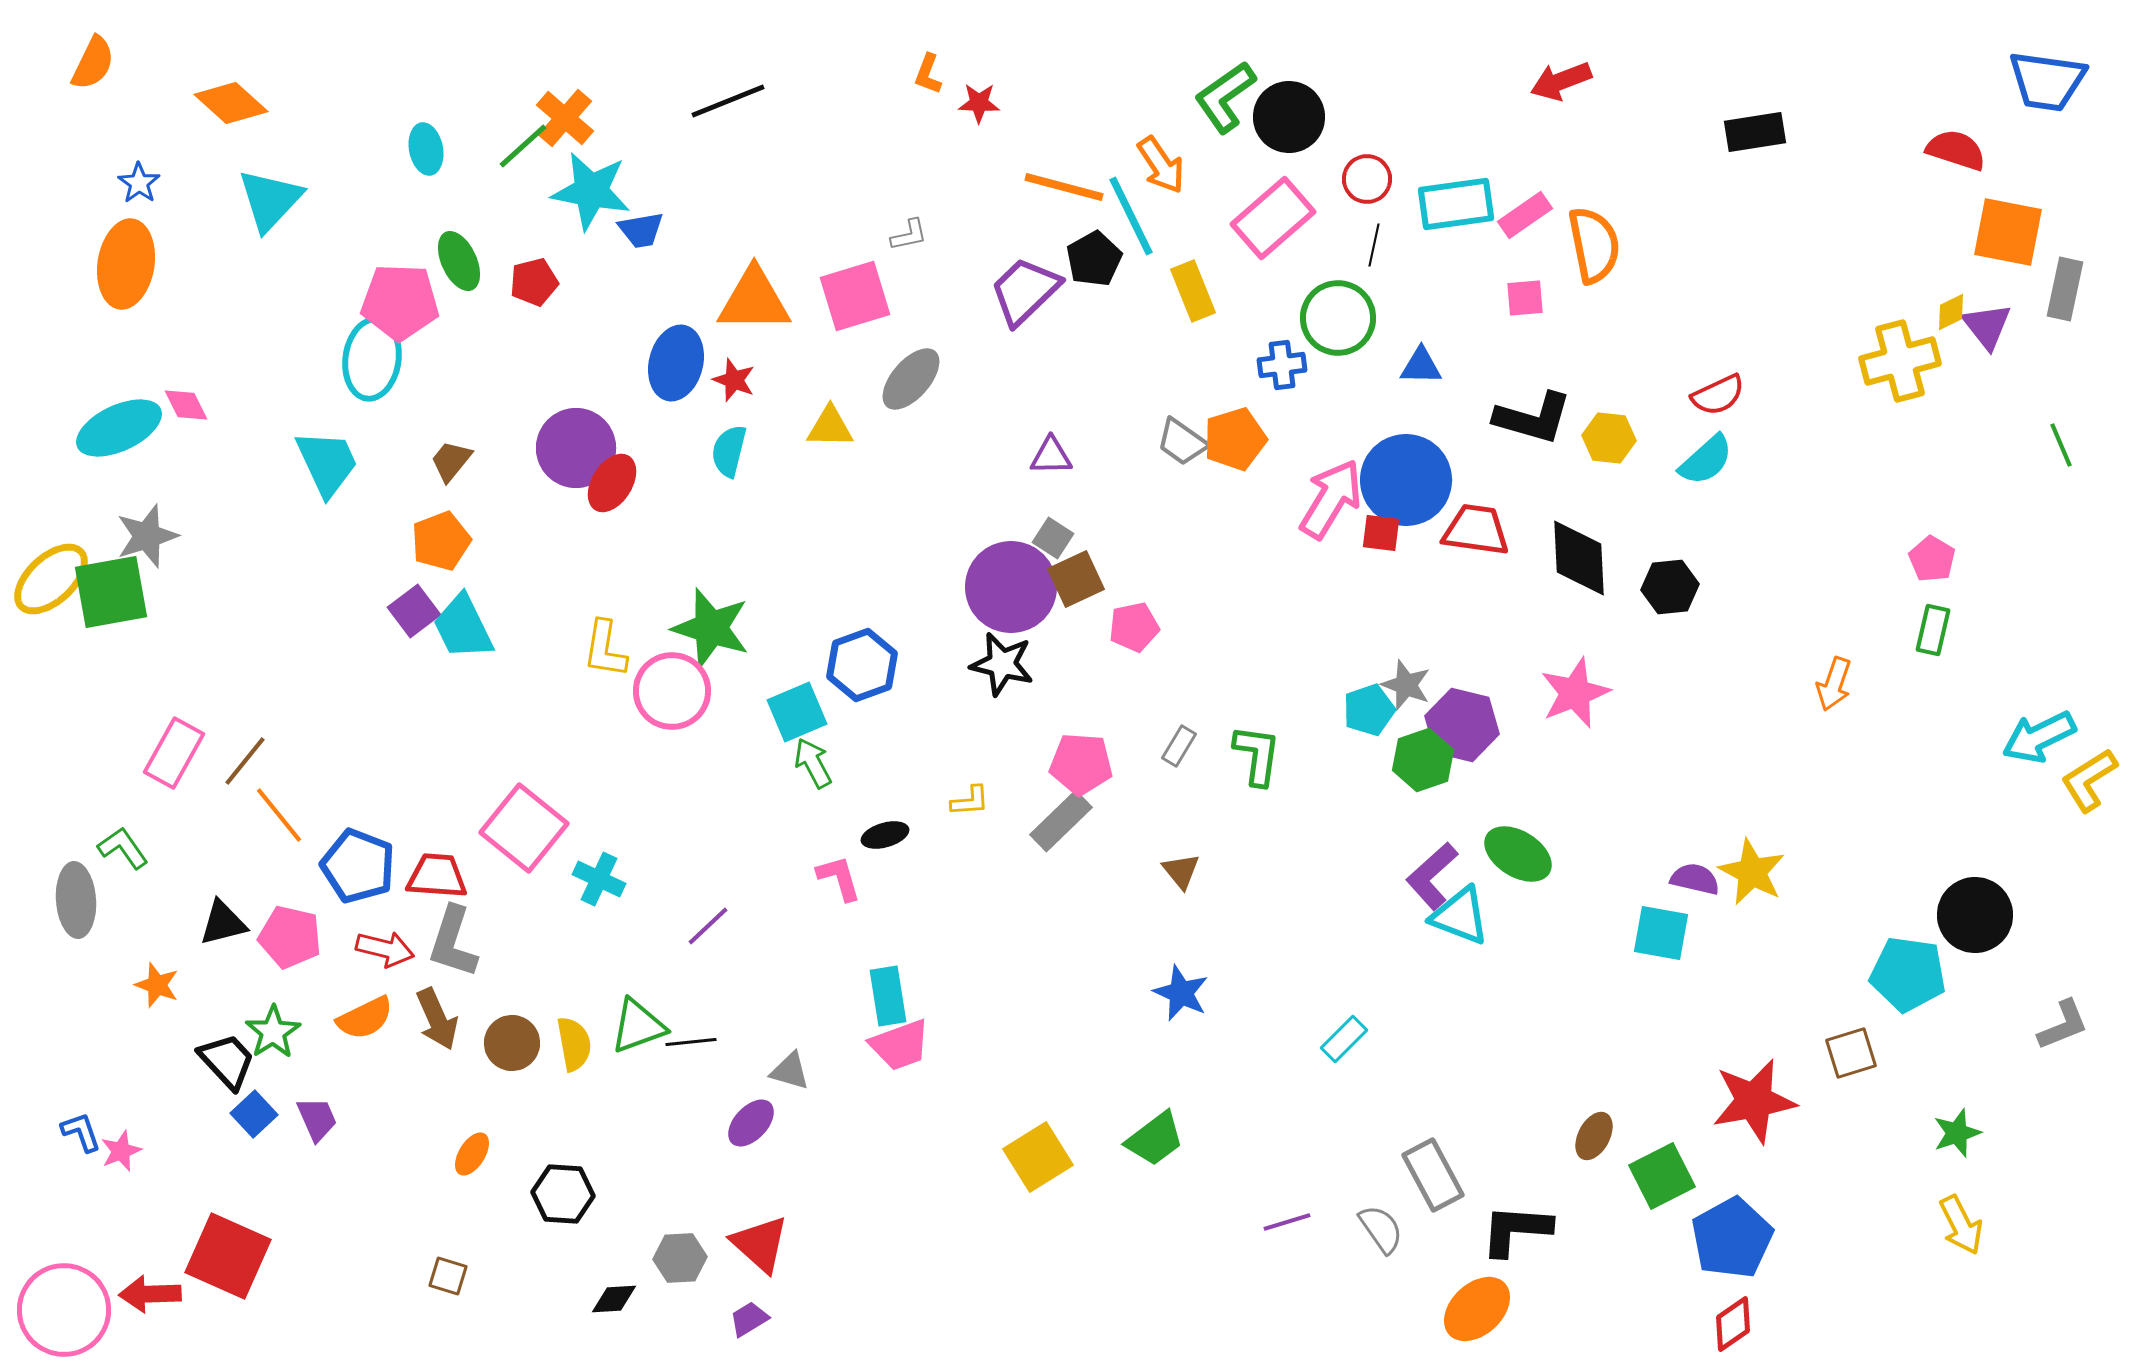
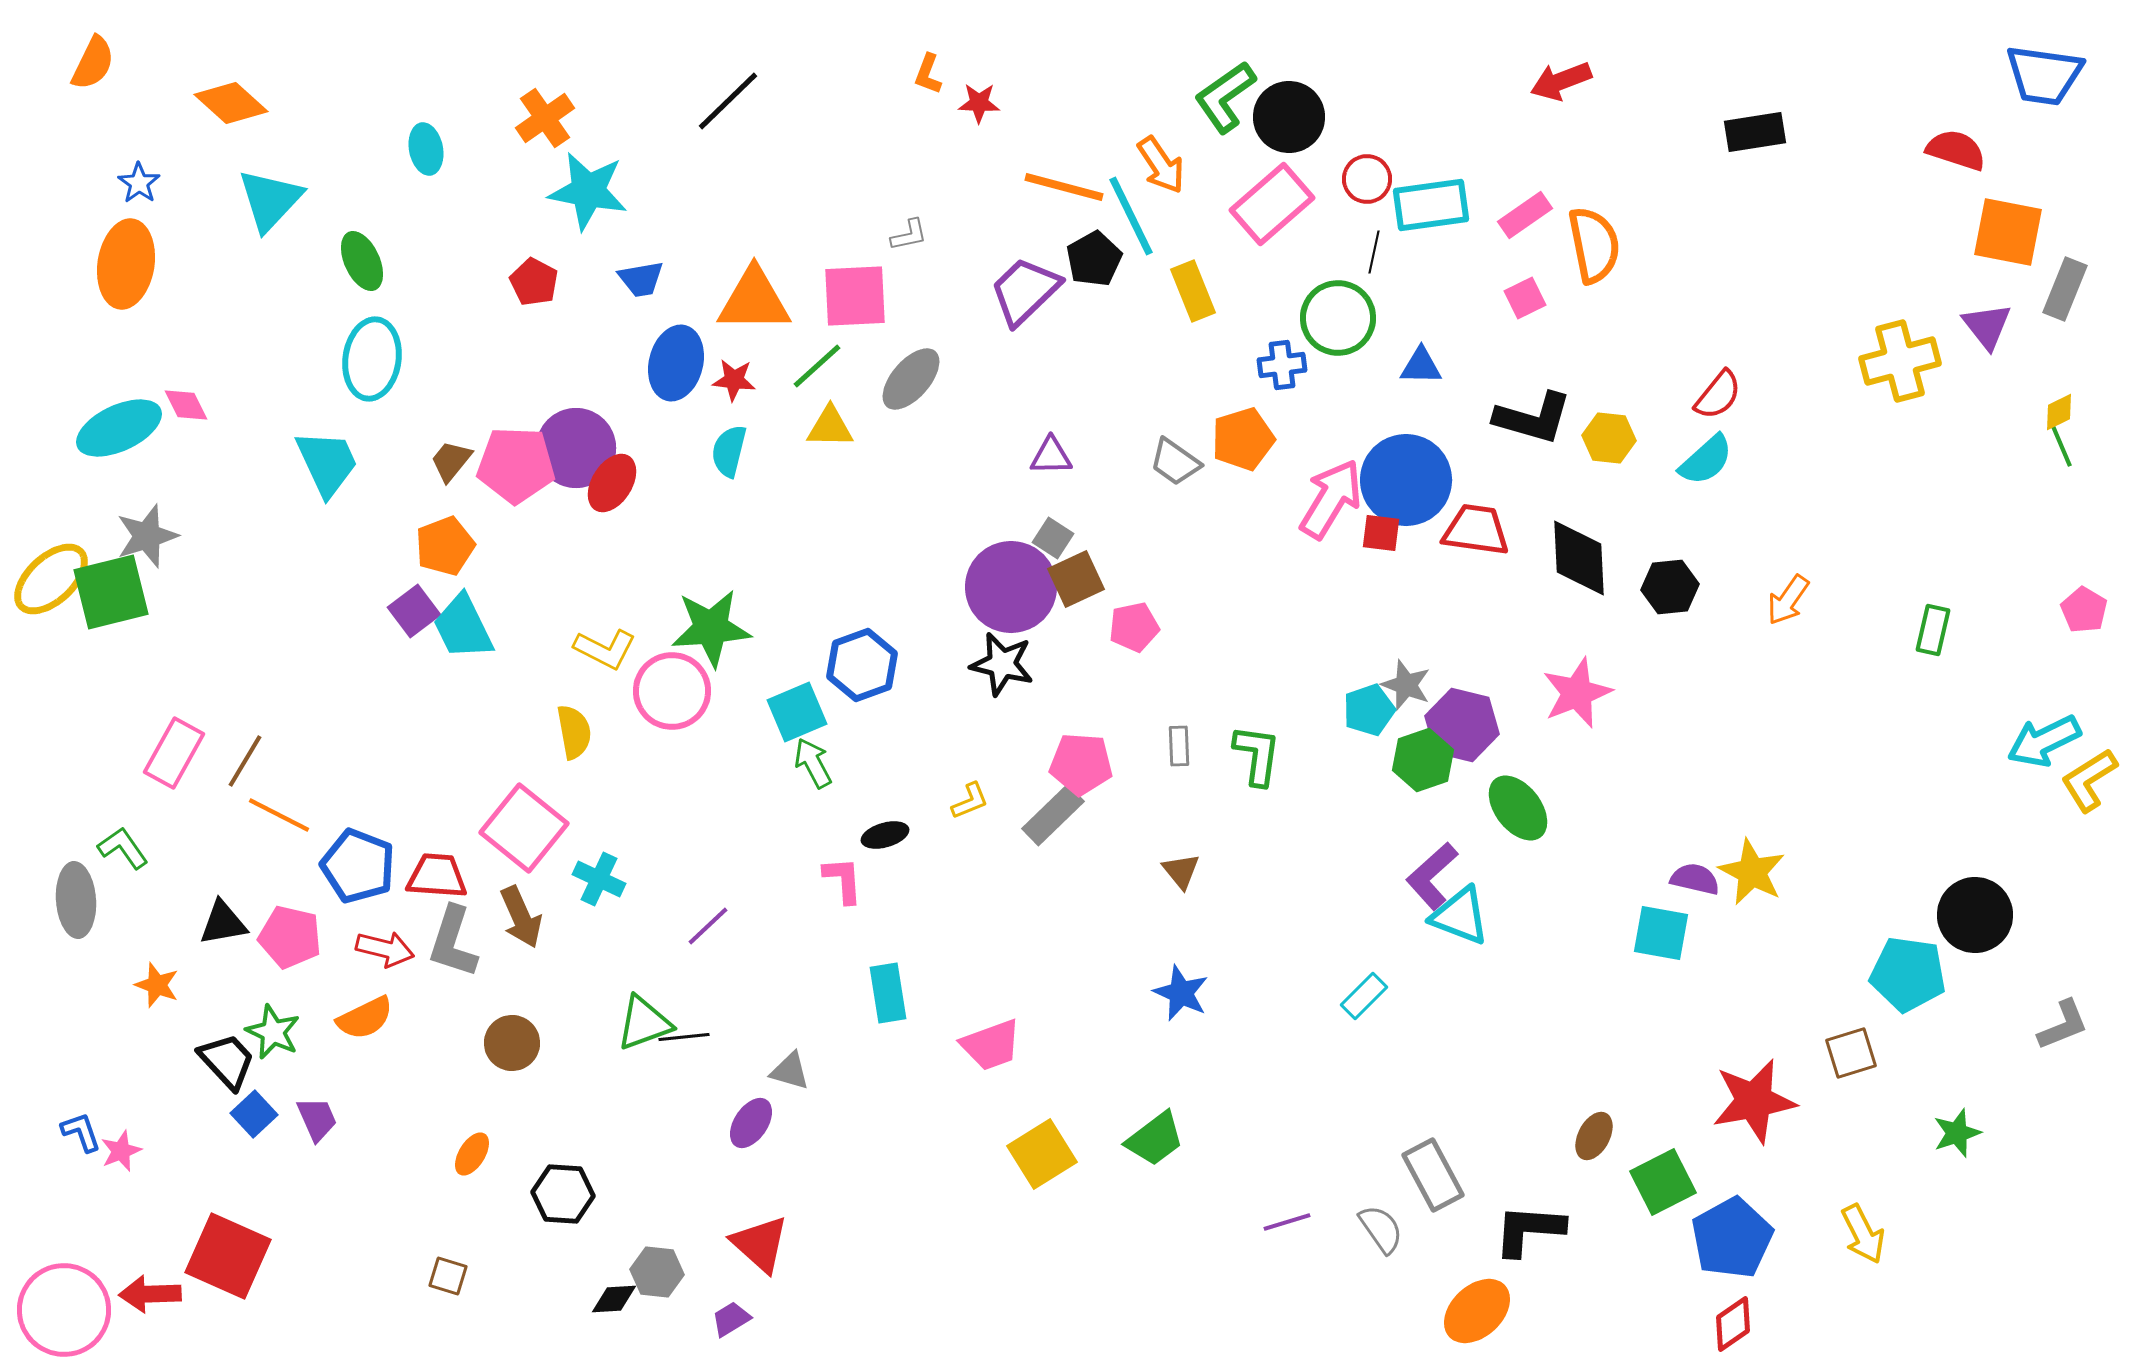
blue trapezoid at (2047, 81): moved 3 px left, 6 px up
black line at (728, 101): rotated 22 degrees counterclockwise
orange cross at (565, 118): moved 20 px left; rotated 14 degrees clockwise
green line at (523, 146): moved 294 px right, 220 px down
cyan star at (591, 191): moved 3 px left
cyan rectangle at (1456, 204): moved 25 px left, 1 px down
pink rectangle at (1273, 218): moved 1 px left, 14 px up
blue trapezoid at (641, 230): moved 49 px down
black line at (1374, 245): moved 7 px down
green ellipse at (459, 261): moved 97 px left
red pentagon at (534, 282): rotated 30 degrees counterclockwise
gray rectangle at (2065, 289): rotated 10 degrees clockwise
pink square at (855, 296): rotated 14 degrees clockwise
pink square at (1525, 298): rotated 21 degrees counterclockwise
pink pentagon at (400, 302): moved 116 px right, 163 px down
yellow diamond at (1951, 312): moved 108 px right, 100 px down
red star at (734, 380): rotated 15 degrees counterclockwise
red semicircle at (1718, 395): rotated 26 degrees counterclockwise
orange pentagon at (1235, 439): moved 8 px right
gray trapezoid at (1182, 442): moved 7 px left, 20 px down
orange pentagon at (441, 541): moved 4 px right, 5 px down
pink pentagon at (1932, 559): moved 152 px right, 51 px down
green square at (111, 592): rotated 4 degrees counterclockwise
green star at (711, 628): rotated 22 degrees counterclockwise
yellow L-shape at (605, 649): rotated 72 degrees counterclockwise
orange arrow at (1834, 684): moved 46 px left, 84 px up; rotated 16 degrees clockwise
pink star at (1575, 693): moved 2 px right
cyan arrow at (2039, 737): moved 5 px right, 4 px down
gray rectangle at (1179, 746): rotated 33 degrees counterclockwise
brown line at (245, 761): rotated 8 degrees counterclockwise
yellow L-shape at (970, 801): rotated 18 degrees counterclockwise
orange line at (279, 815): rotated 24 degrees counterclockwise
gray rectangle at (1061, 821): moved 8 px left, 6 px up
green ellipse at (1518, 854): moved 46 px up; rotated 20 degrees clockwise
pink L-shape at (839, 878): moved 4 px right, 2 px down; rotated 12 degrees clockwise
black triangle at (223, 923): rotated 4 degrees clockwise
cyan rectangle at (888, 996): moved 3 px up
brown arrow at (437, 1019): moved 84 px right, 102 px up
green triangle at (638, 1026): moved 6 px right, 3 px up
green star at (273, 1032): rotated 14 degrees counterclockwise
cyan rectangle at (1344, 1039): moved 20 px right, 43 px up
black line at (691, 1042): moved 7 px left, 5 px up
yellow semicircle at (574, 1044): moved 312 px up
pink trapezoid at (900, 1045): moved 91 px right
purple ellipse at (751, 1123): rotated 9 degrees counterclockwise
yellow square at (1038, 1157): moved 4 px right, 3 px up
green square at (1662, 1176): moved 1 px right, 6 px down
yellow arrow at (1961, 1225): moved 98 px left, 9 px down
black L-shape at (1516, 1230): moved 13 px right
gray hexagon at (680, 1258): moved 23 px left, 14 px down; rotated 9 degrees clockwise
orange ellipse at (1477, 1309): moved 2 px down
purple trapezoid at (749, 1319): moved 18 px left
